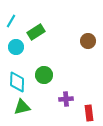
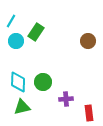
green rectangle: rotated 24 degrees counterclockwise
cyan circle: moved 6 px up
green circle: moved 1 px left, 7 px down
cyan diamond: moved 1 px right
